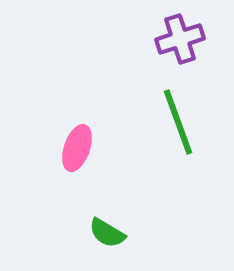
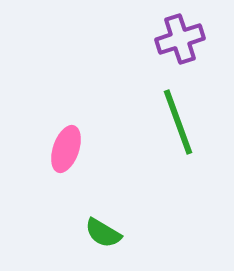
pink ellipse: moved 11 px left, 1 px down
green semicircle: moved 4 px left
